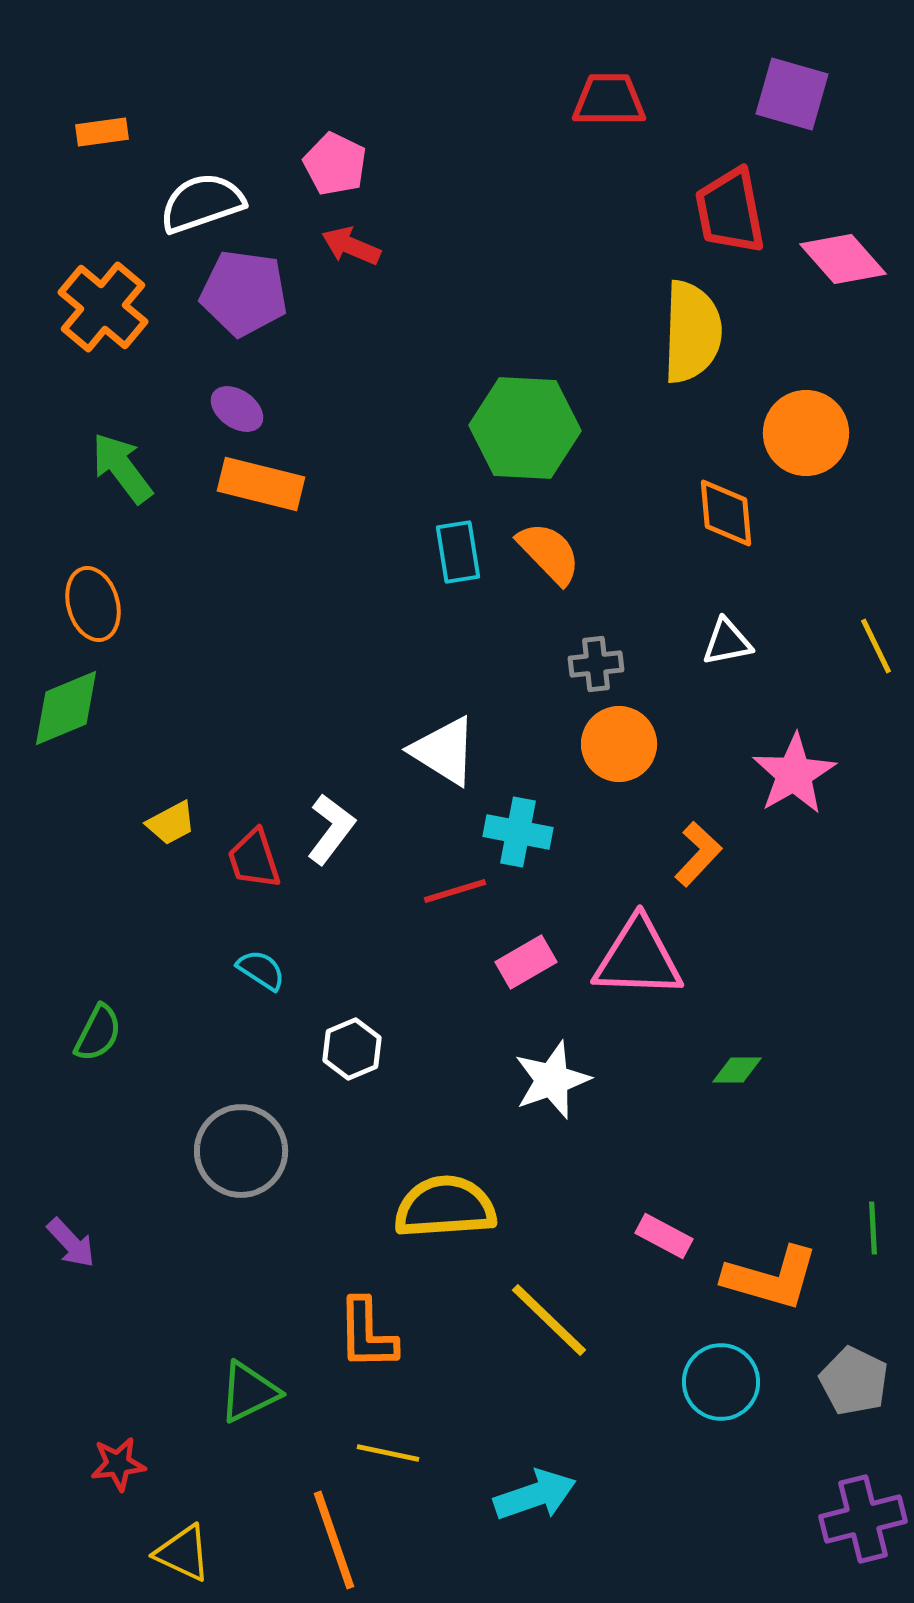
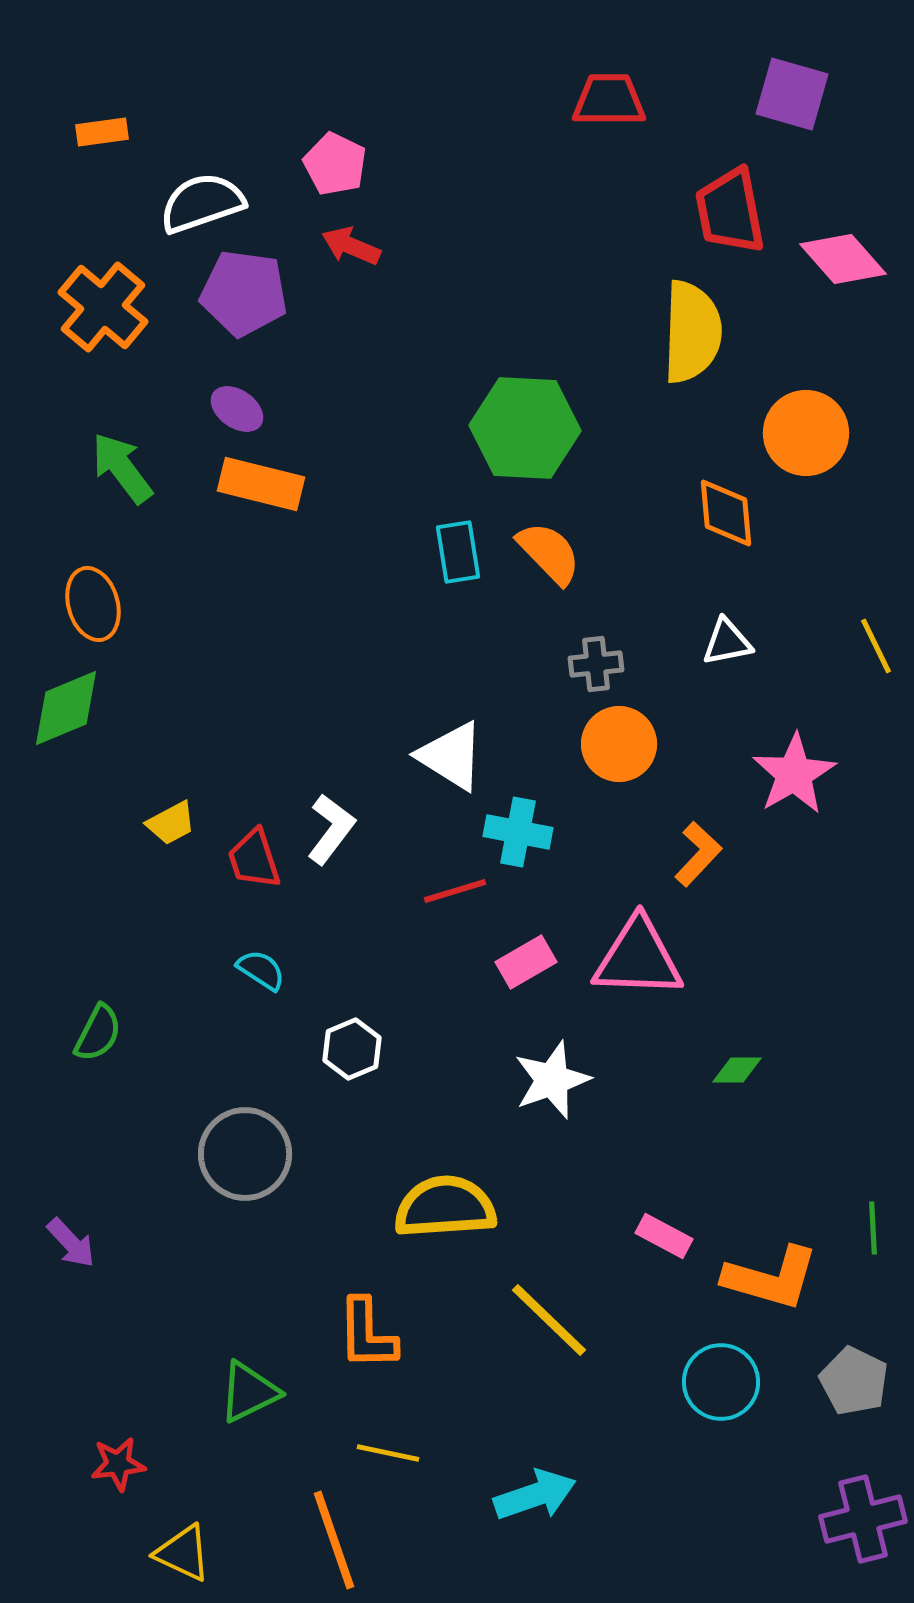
white triangle at (444, 751): moved 7 px right, 5 px down
gray circle at (241, 1151): moved 4 px right, 3 px down
